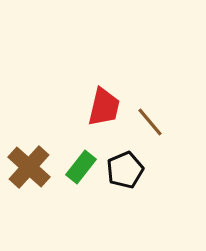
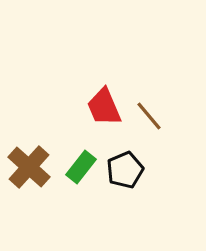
red trapezoid: rotated 144 degrees clockwise
brown line: moved 1 px left, 6 px up
